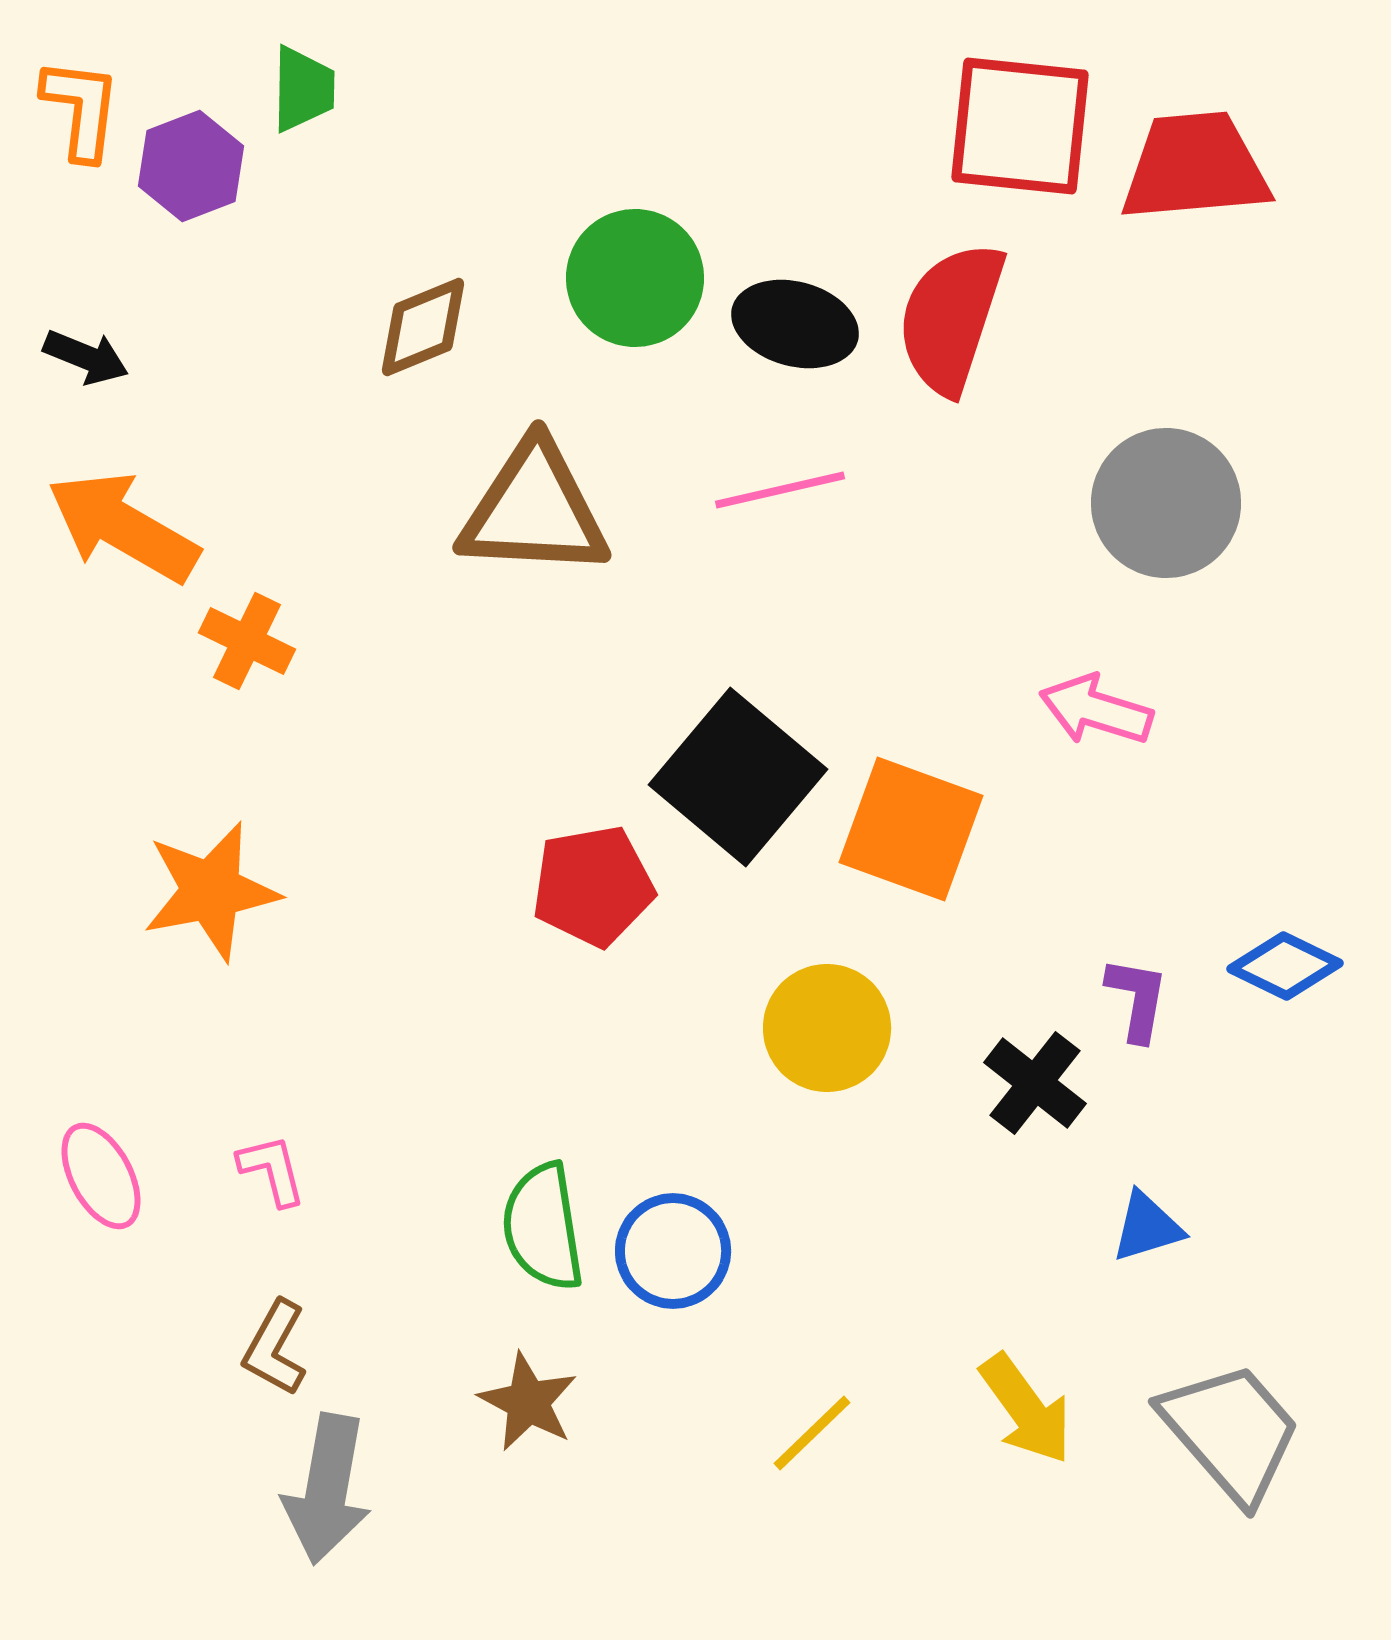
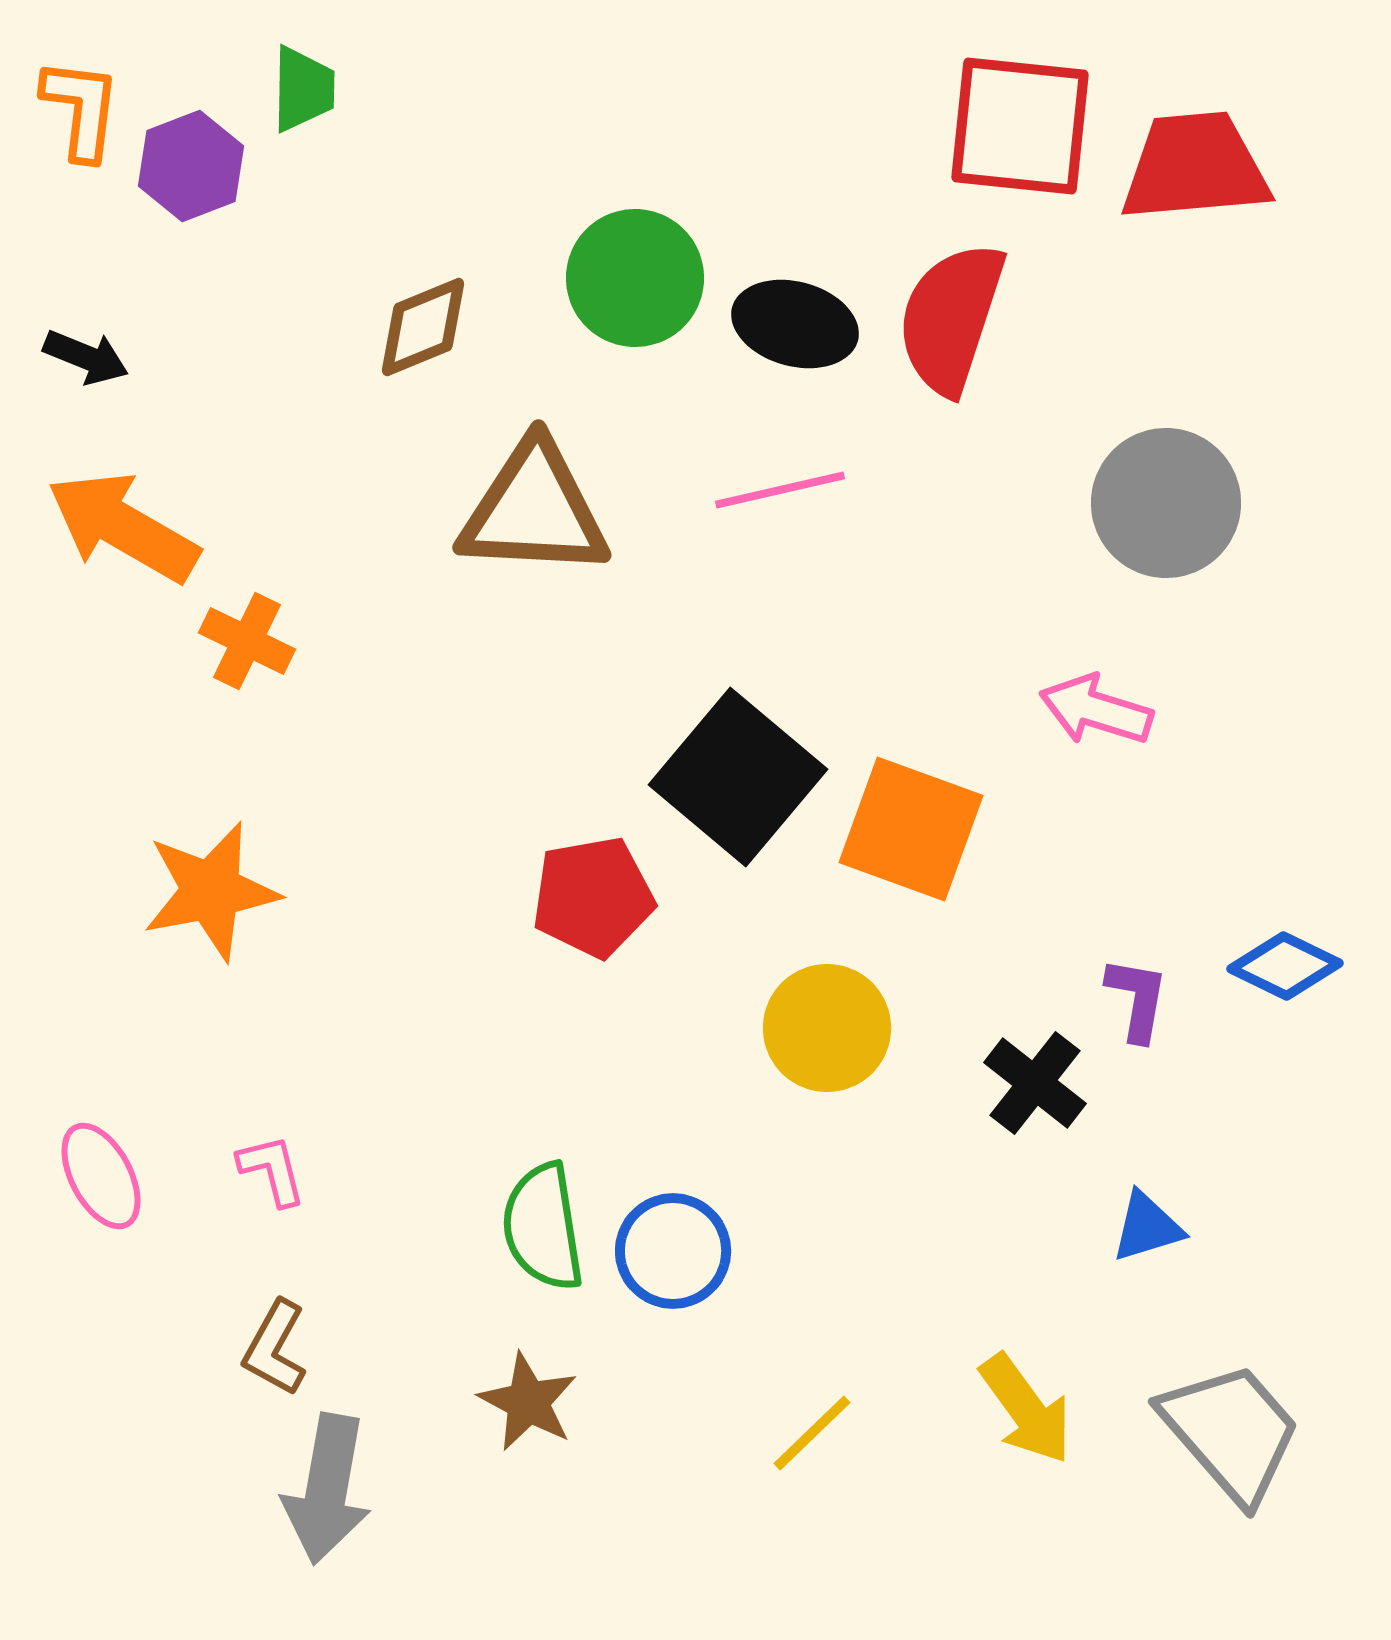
red pentagon: moved 11 px down
